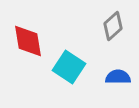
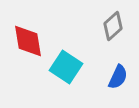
cyan square: moved 3 px left
blue semicircle: rotated 115 degrees clockwise
